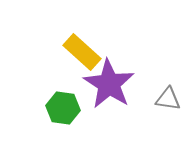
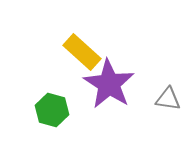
green hexagon: moved 11 px left, 2 px down; rotated 8 degrees clockwise
